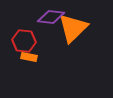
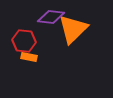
orange triangle: moved 1 px down
